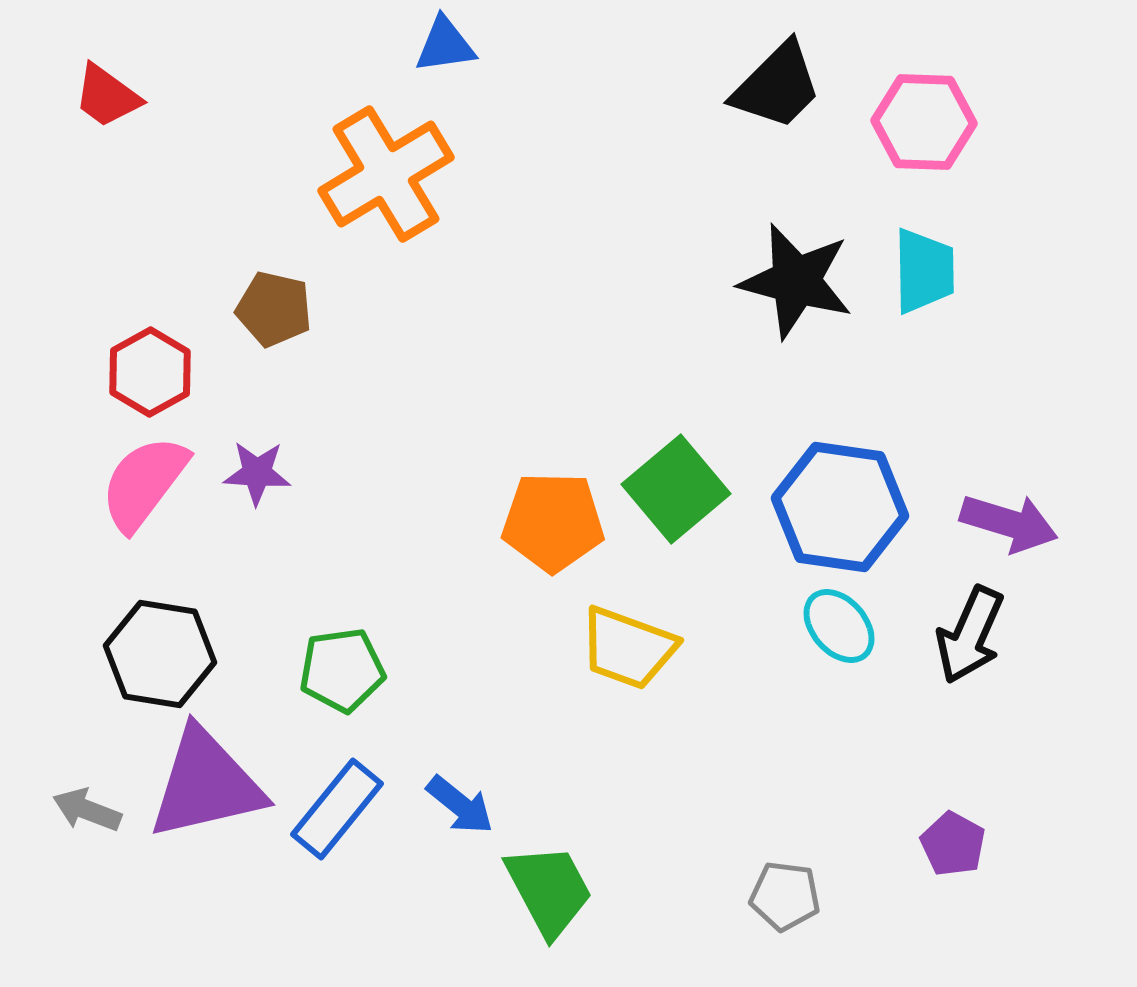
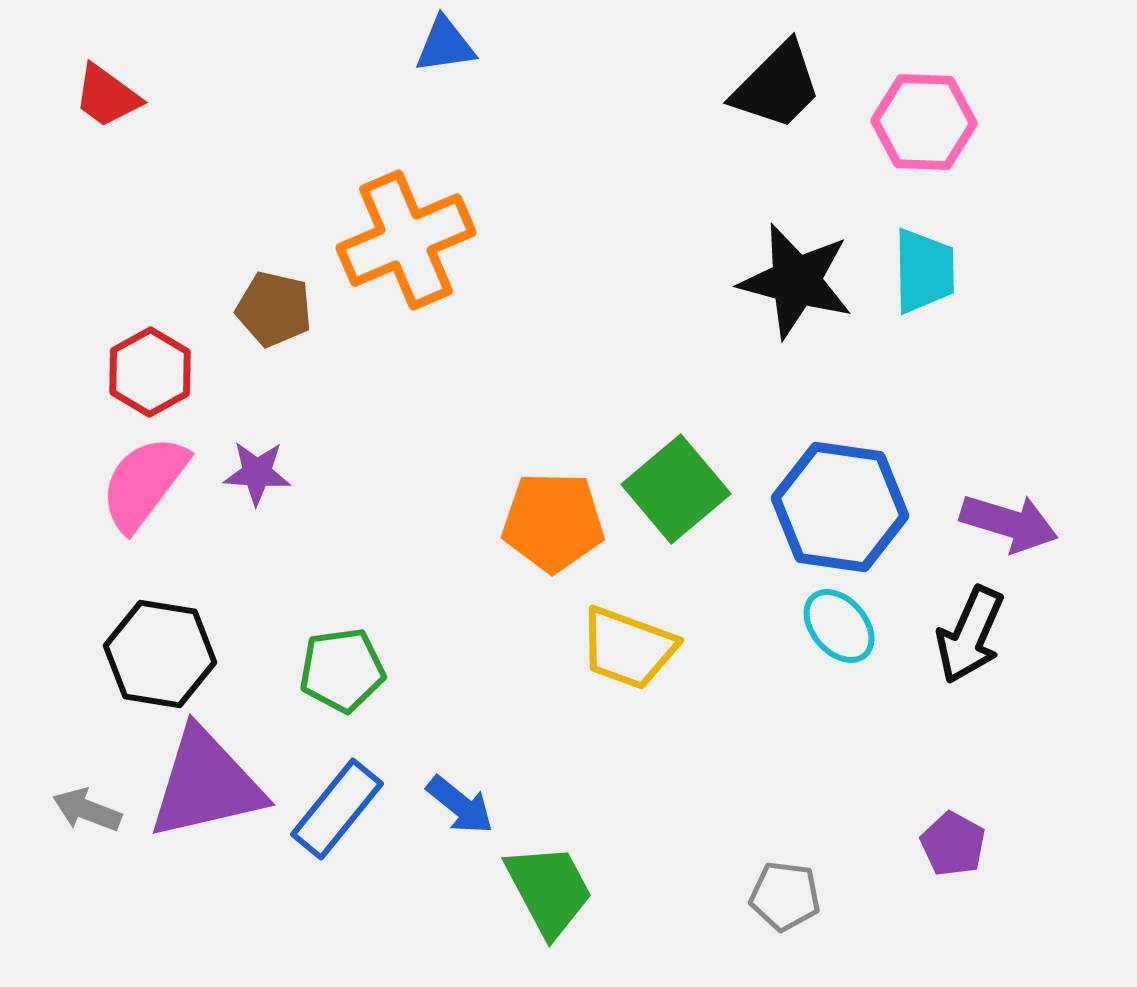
orange cross: moved 20 px right, 66 px down; rotated 8 degrees clockwise
